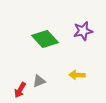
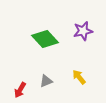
yellow arrow: moved 2 px right, 2 px down; rotated 49 degrees clockwise
gray triangle: moved 7 px right
